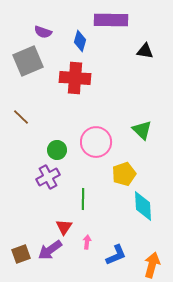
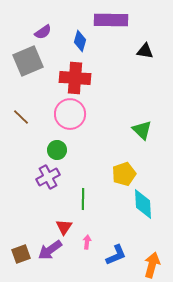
purple semicircle: rotated 54 degrees counterclockwise
pink circle: moved 26 px left, 28 px up
cyan diamond: moved 2 px up
